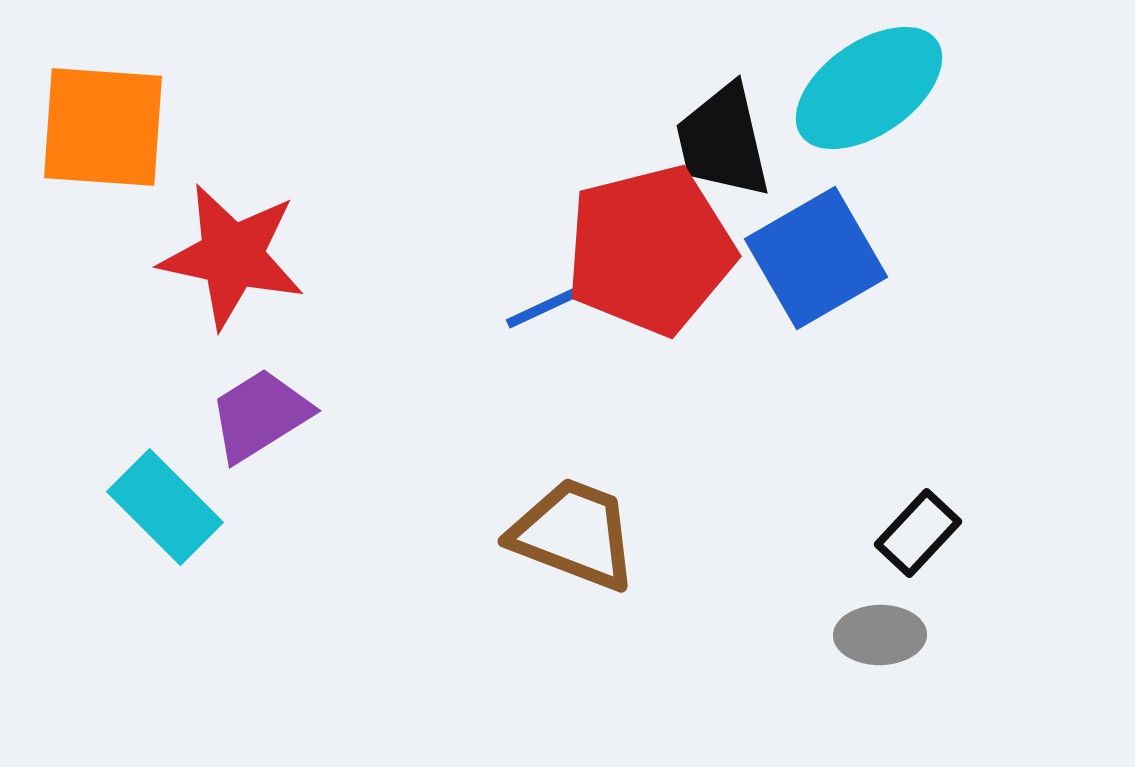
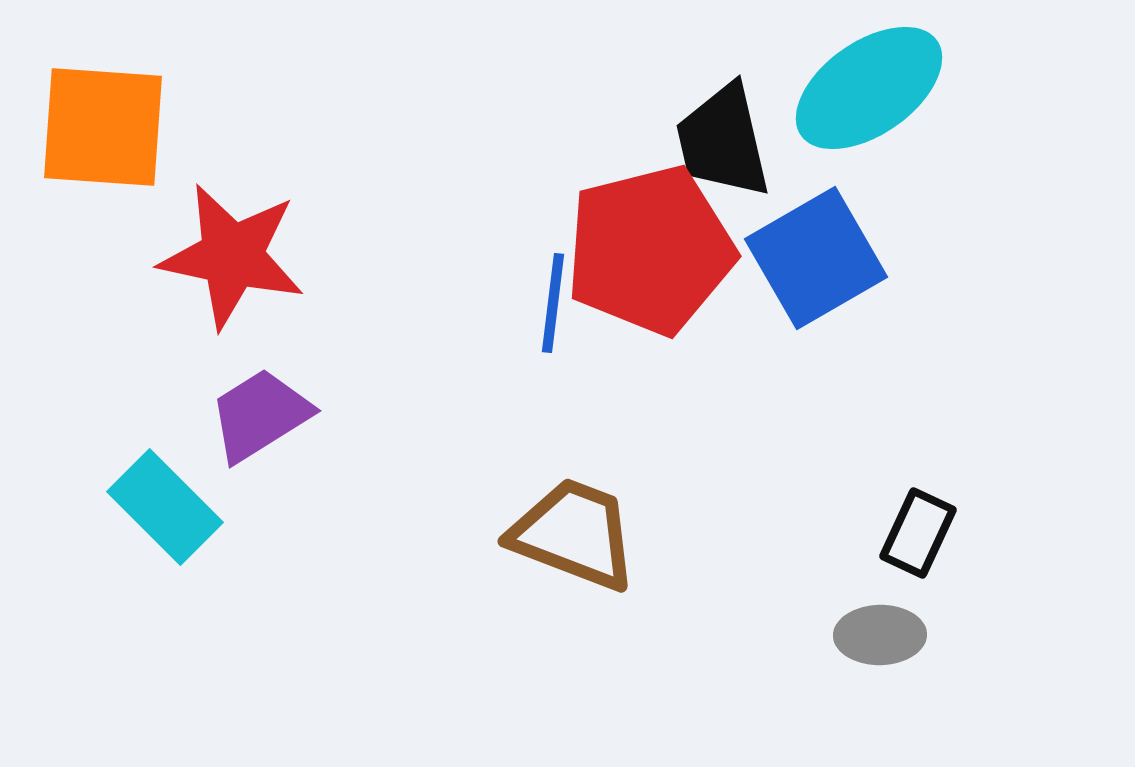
blue line: rotated 58 degrees counterclockwise
black rectangle: rotated 18 degrees counterclockwise
